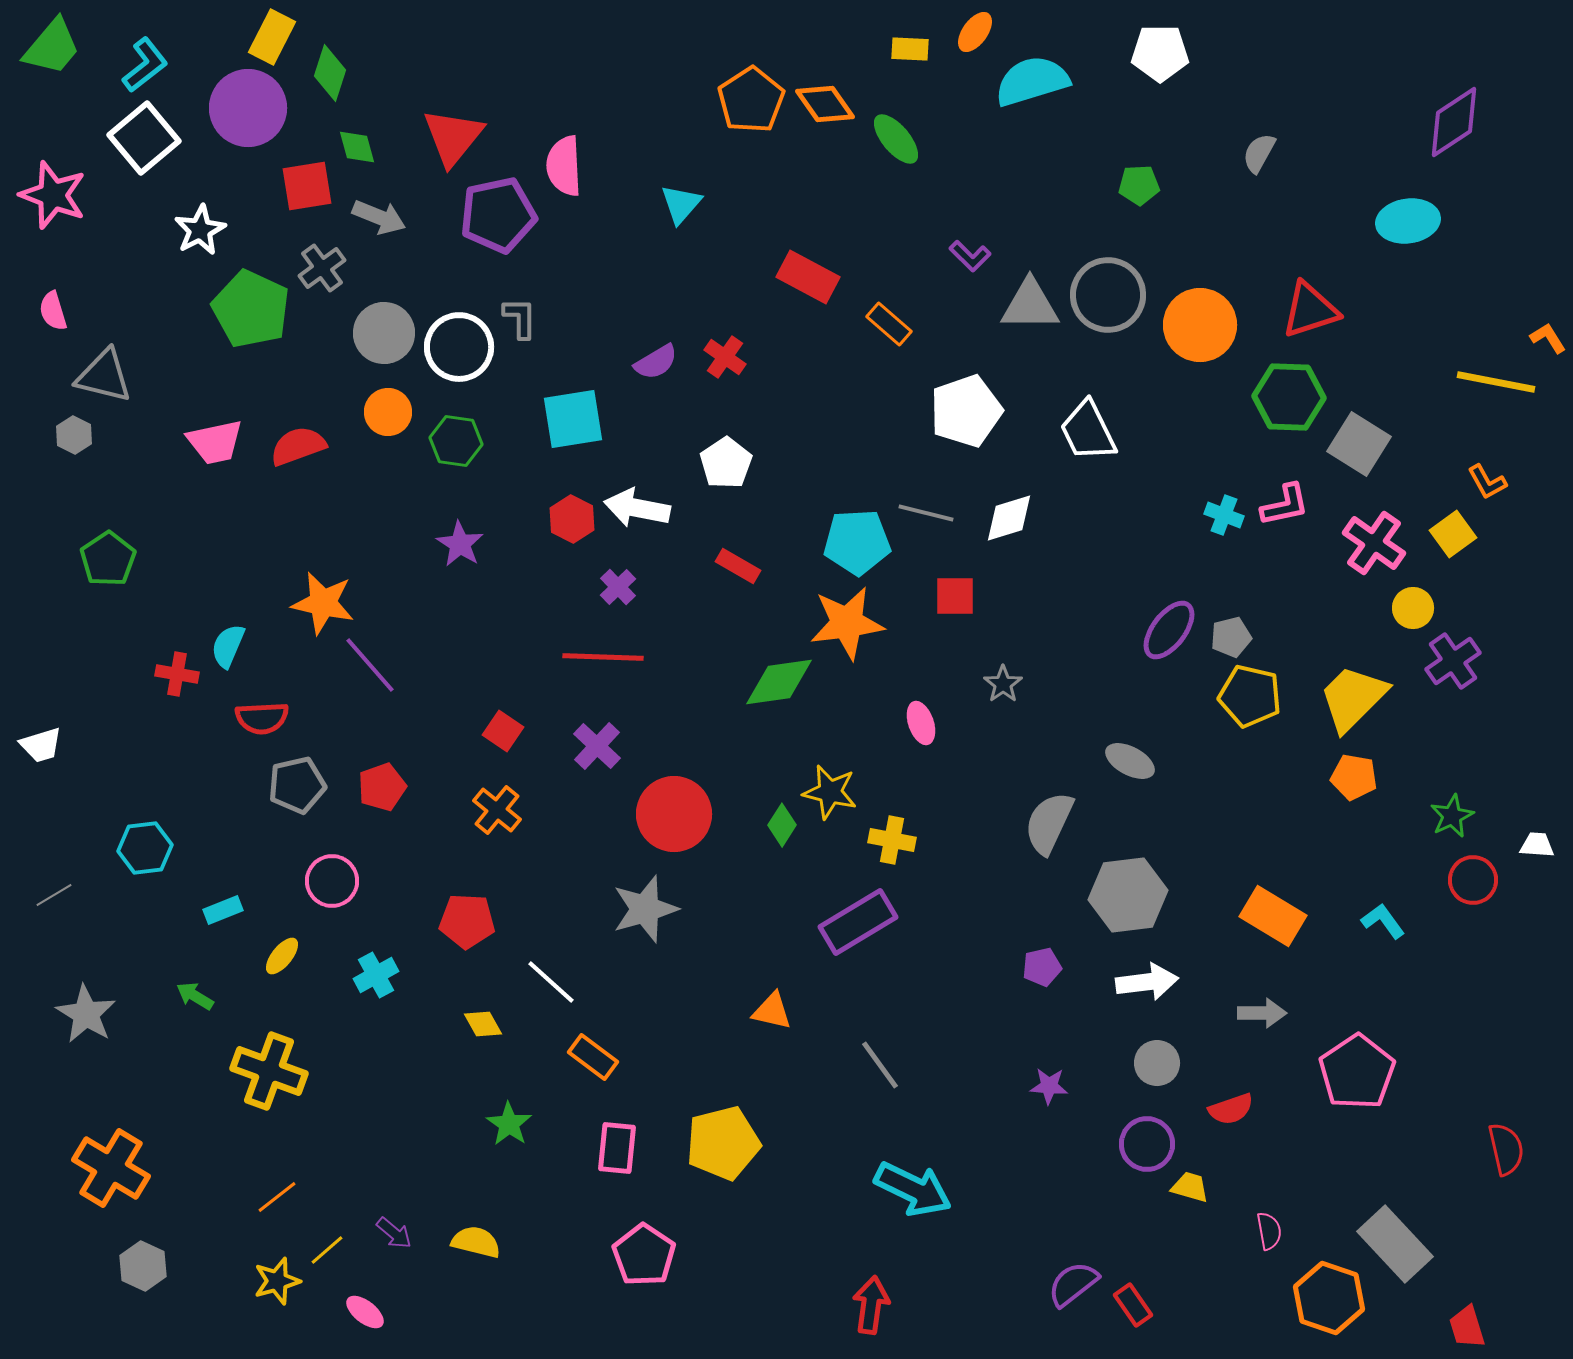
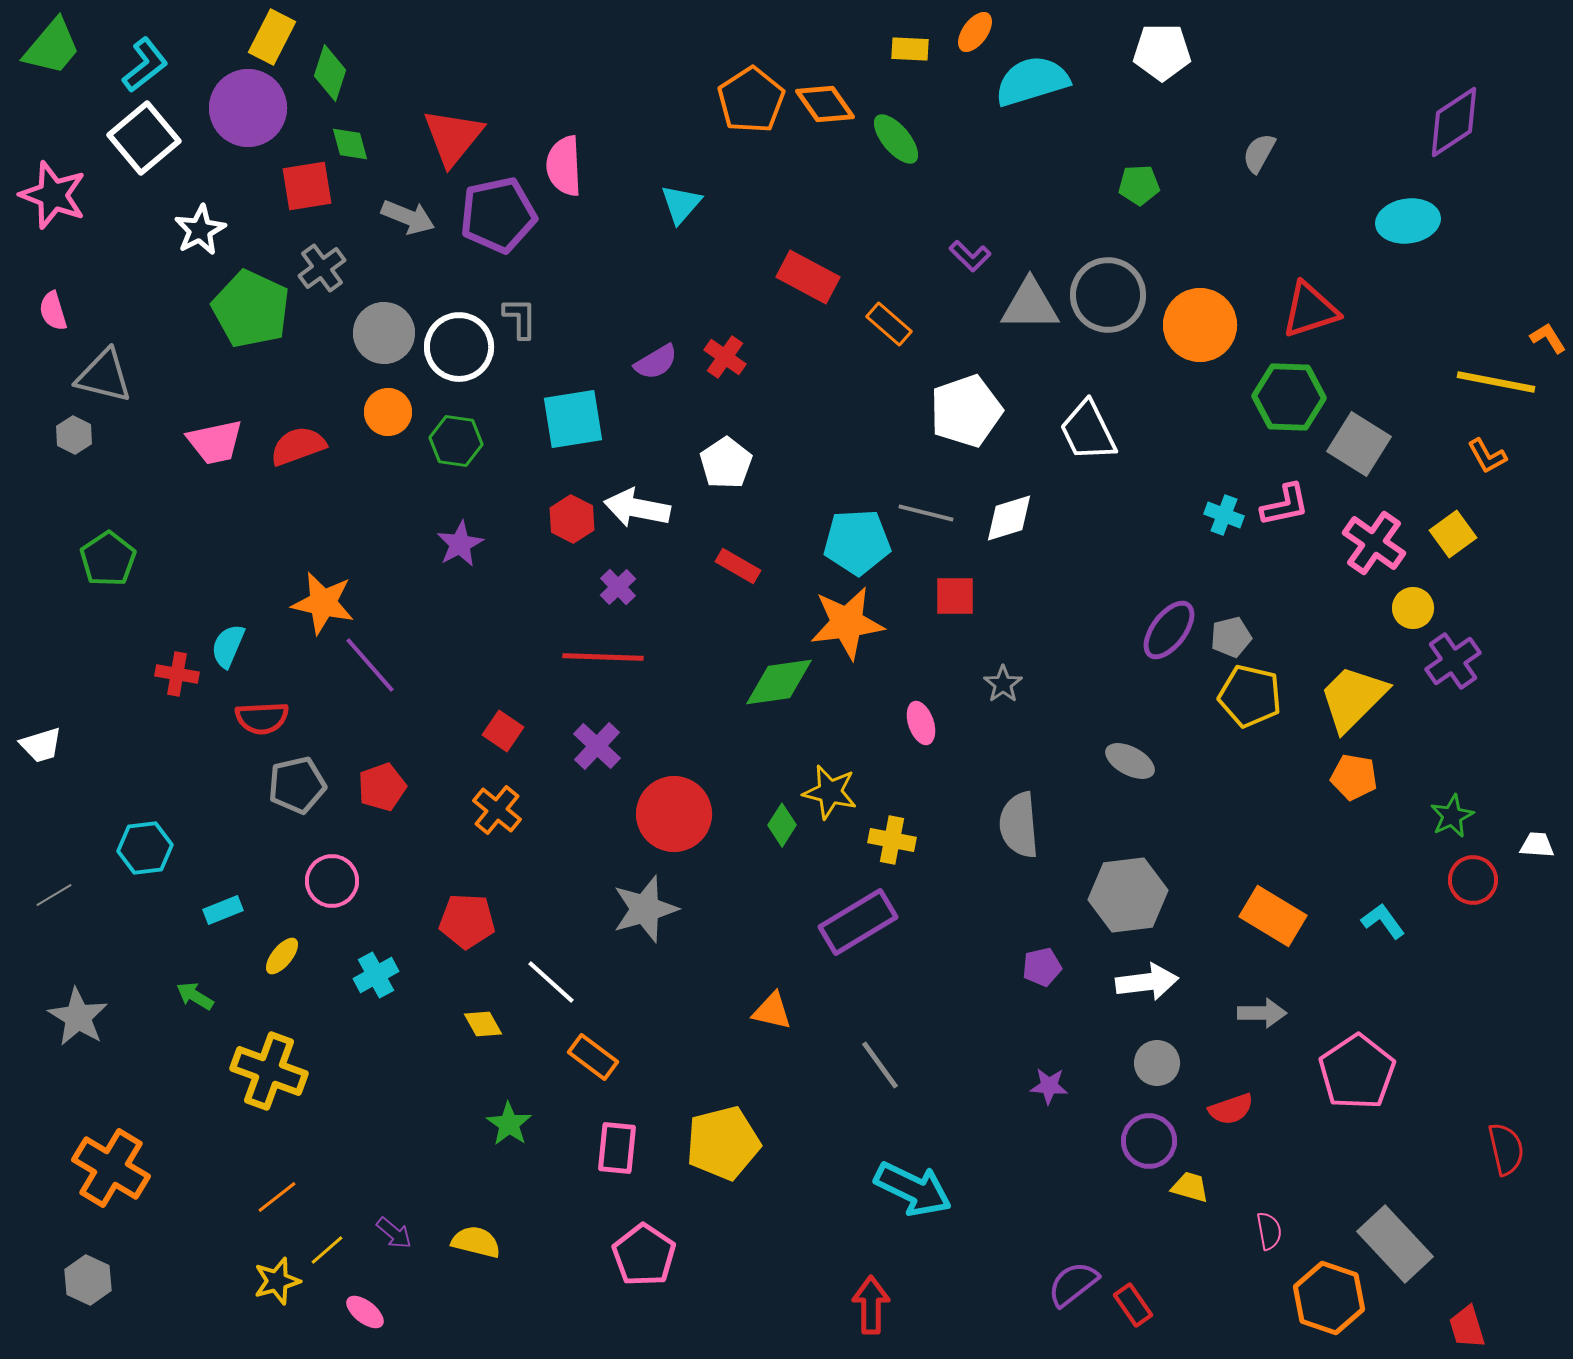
white pentagon at (1160, 53): moved 2 px right, 1 px up
green diamond at (357, 147): moved 7 px left, 3 px up
gray arrow at (379, 217): moved 29 px right
orange L-shape at (1487, 482): moved 26 px up
purple star at (460, 544): rotated 12 degrees clockwise
gray semicircle at (1049, 823): moved 30 px left, 2 px down; rotated 30 degrees counterclockwise
gray star at (86, 1014): moved 8 px left, 3 px down
purple circle at (1147, 1144): moved 2 px right, 3 px up
gray hexagon at (143, 1266): moved 55 px left, 14 px down
red arrow at (871, 1305): rotated 8 degrees counterclockwise
